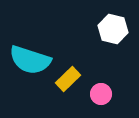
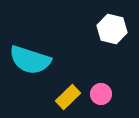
white hexagon: moved 1 px left
yellow rectangle: moved 18 px down
